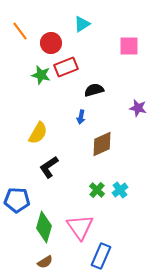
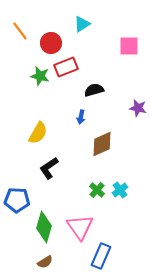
green star: moved 1 px left, 1 px down
black L-shape: moved 1 px down
